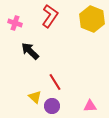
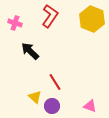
pink triangle: rotated 24 degrees clockwise
